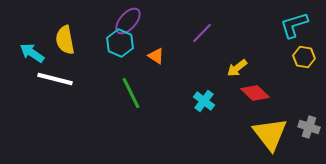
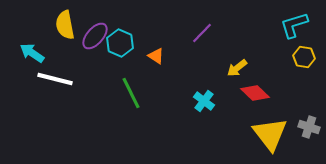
purple ellipse: moved 33 px left, 15 px down
yellow semicircle: moved 15 px up
